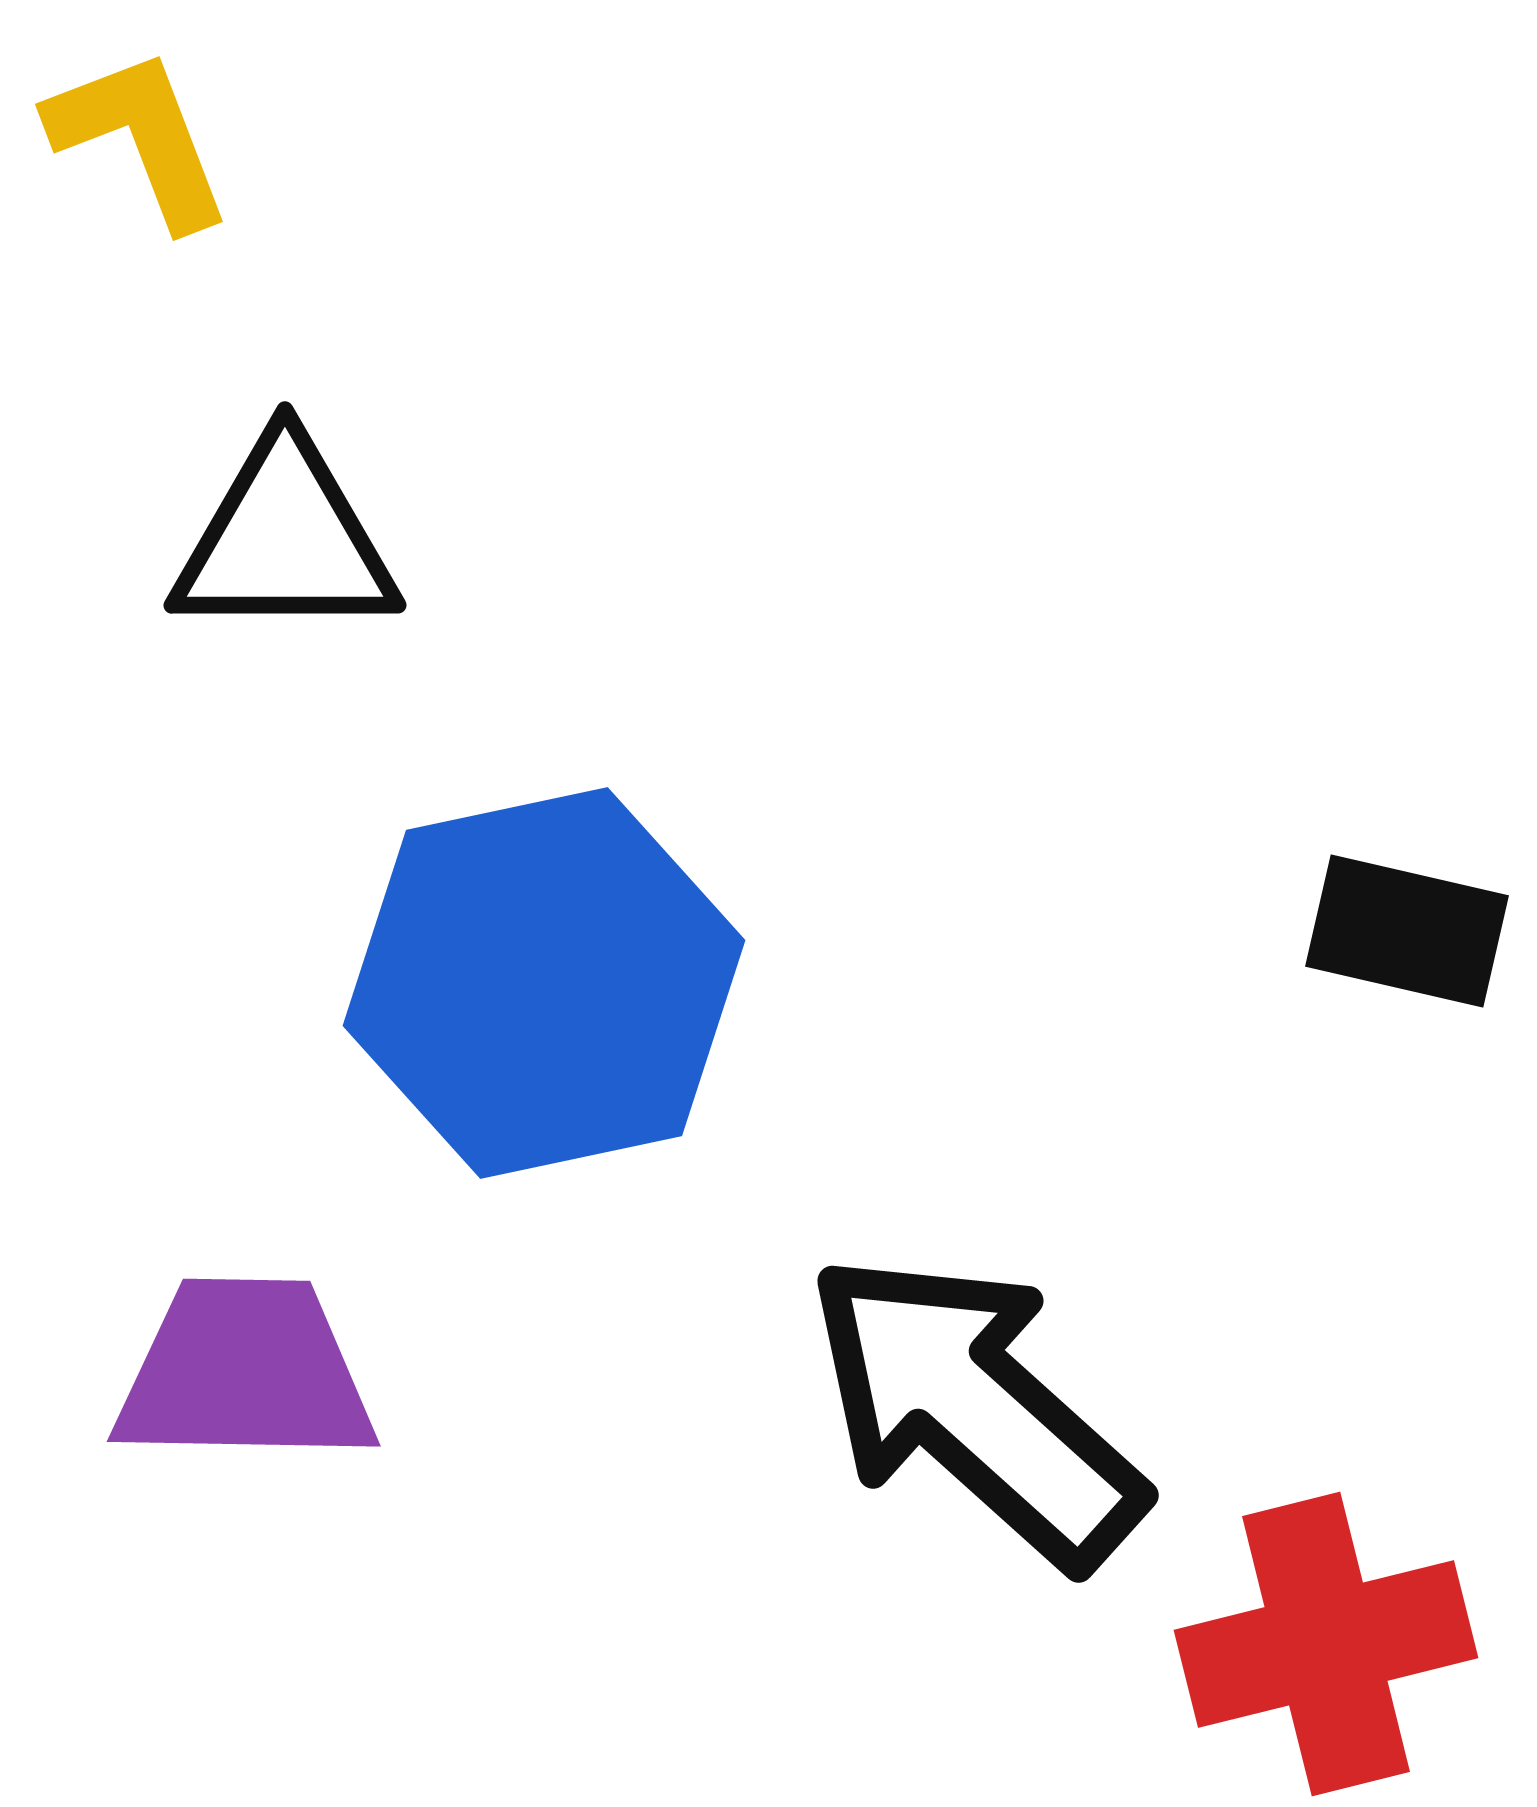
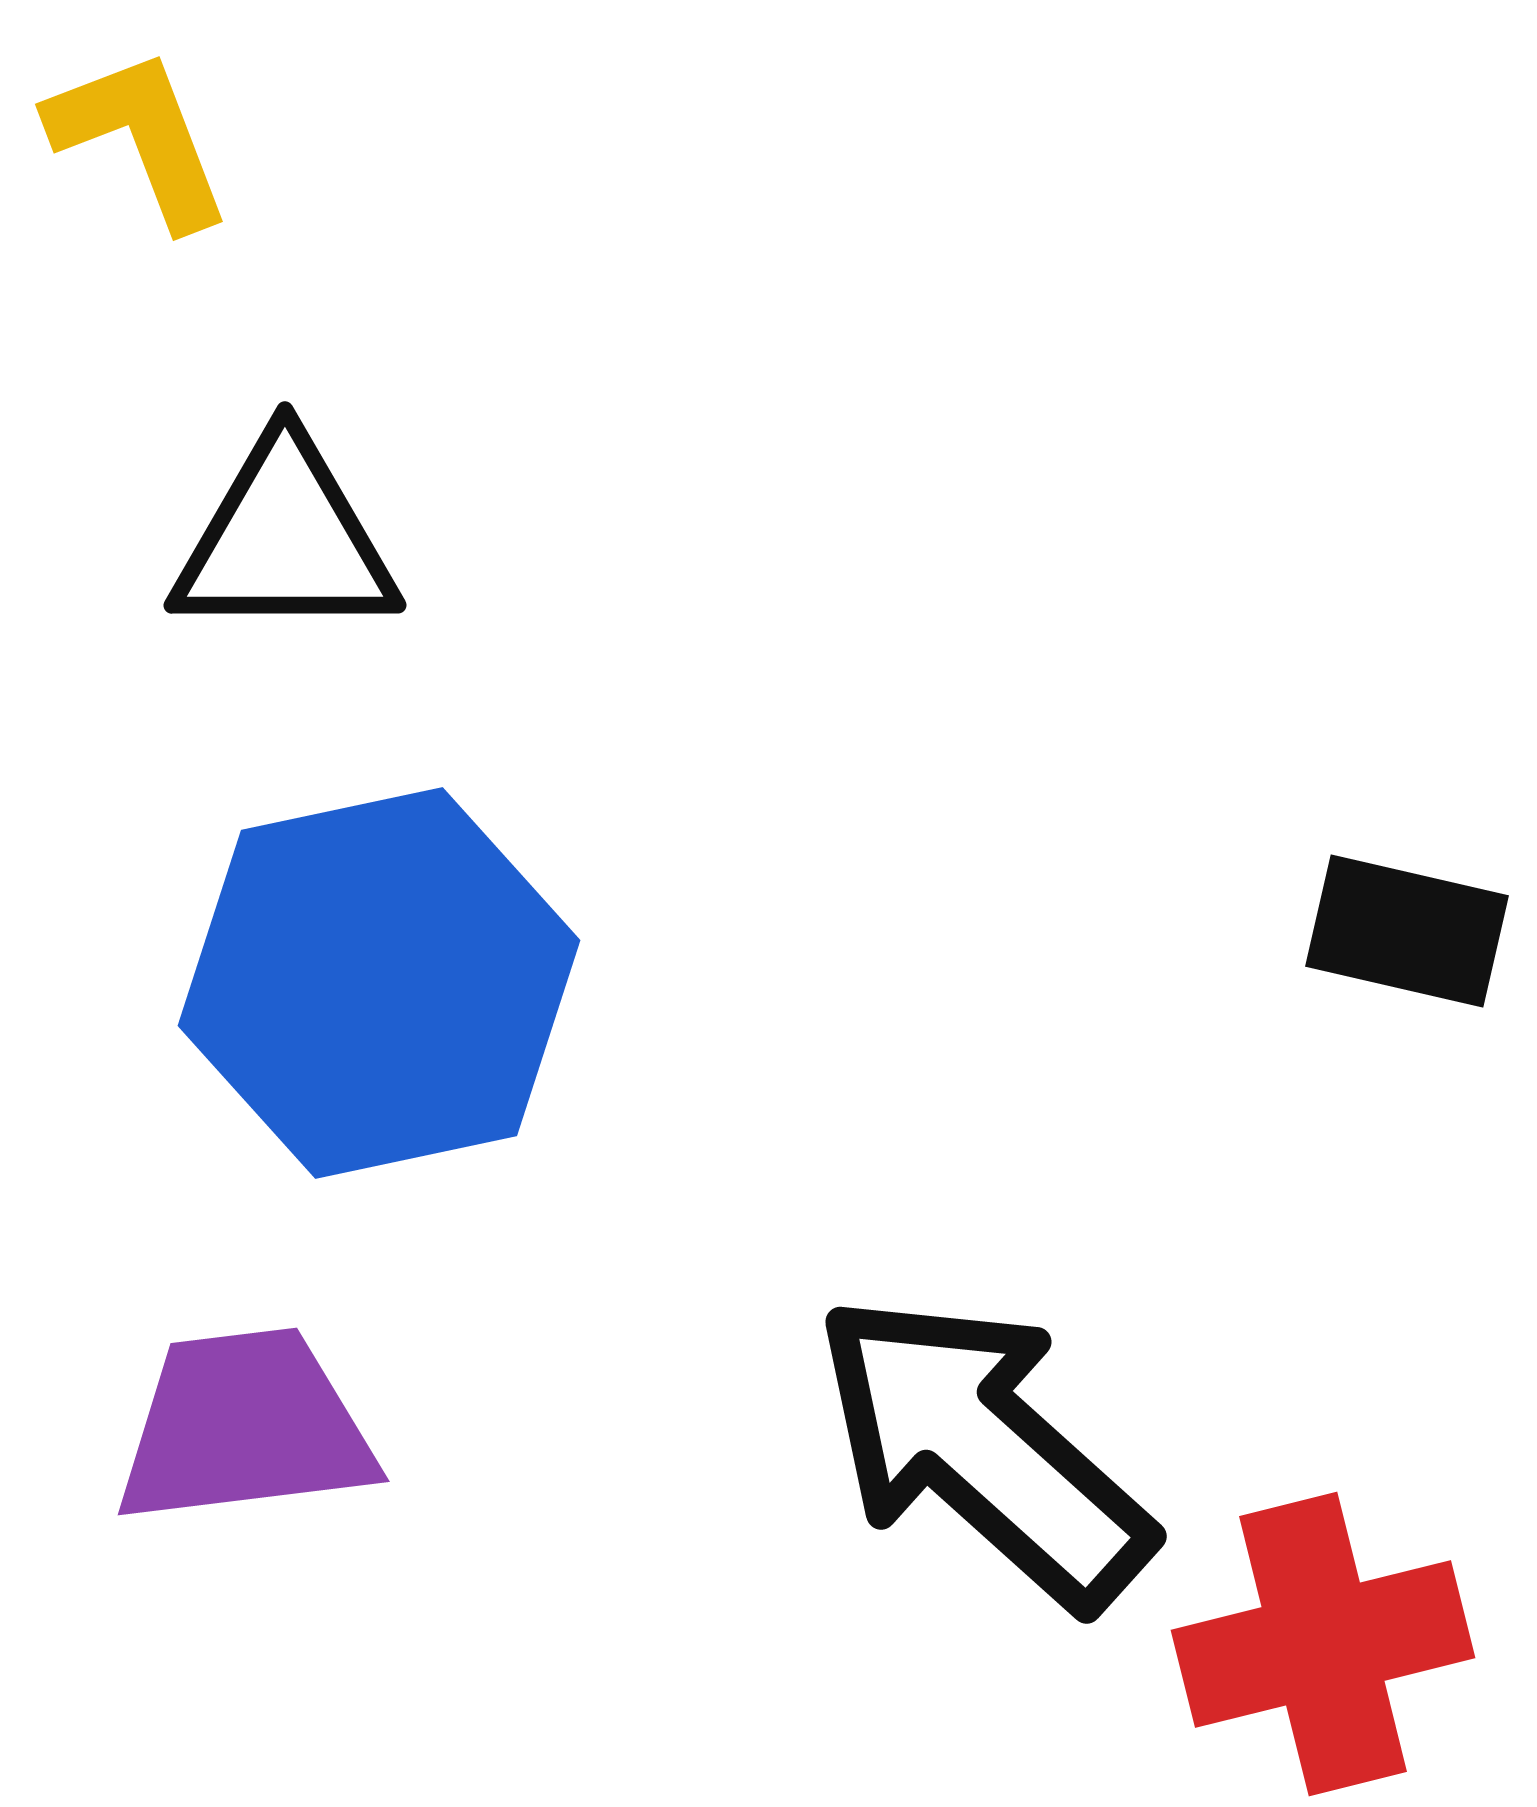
blue hexagon: moved 165 px left
purple trapezoid: moved 55 px down; rotated 8 degrees counterclockwise
black arrow: moved 8 px right, 41 px down
red cross: moved 3 px left
